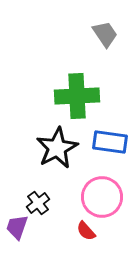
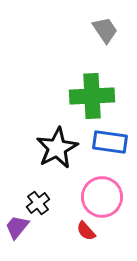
gray trapezoid: moved 4 px up
green cross: moved 15 px right
purple trapezoid: rotated 20 degrees clockwise
